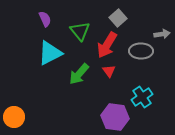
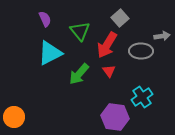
gray square: moved 2 px right
gray arrow: moved 2 px down
